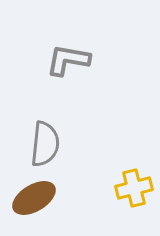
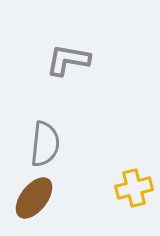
brown ellipse: rotated 21 degrees counterclockwise
